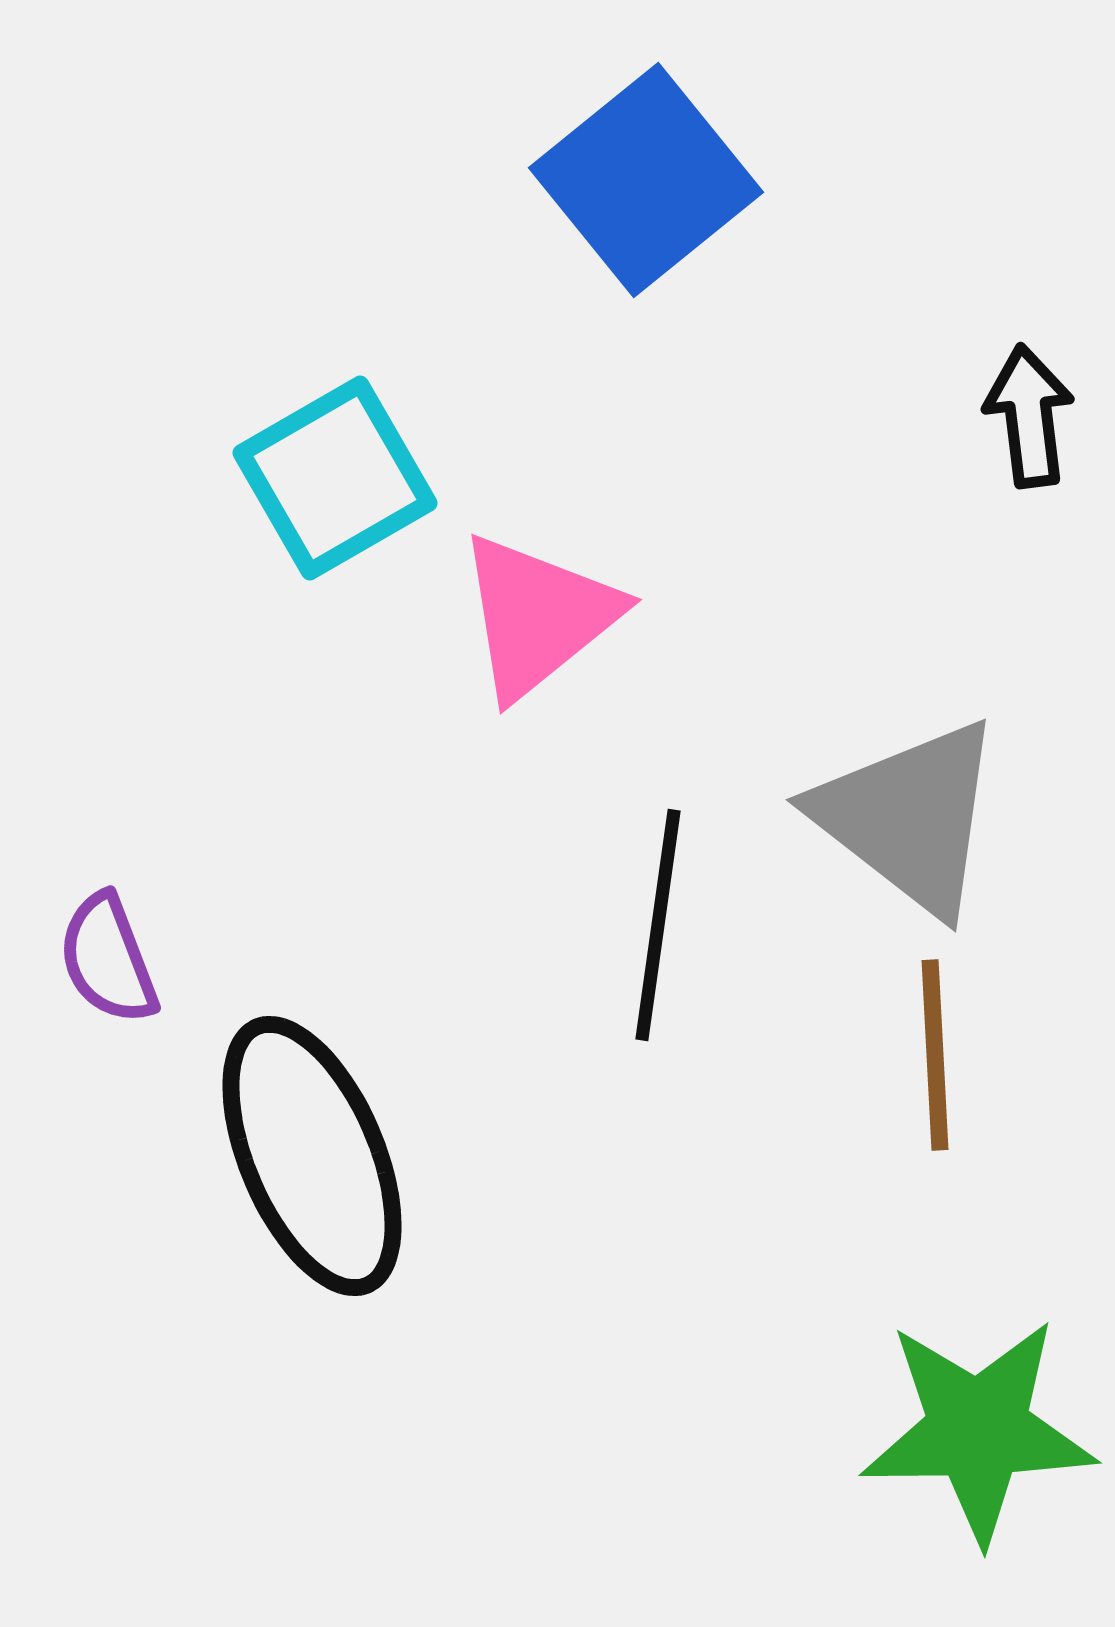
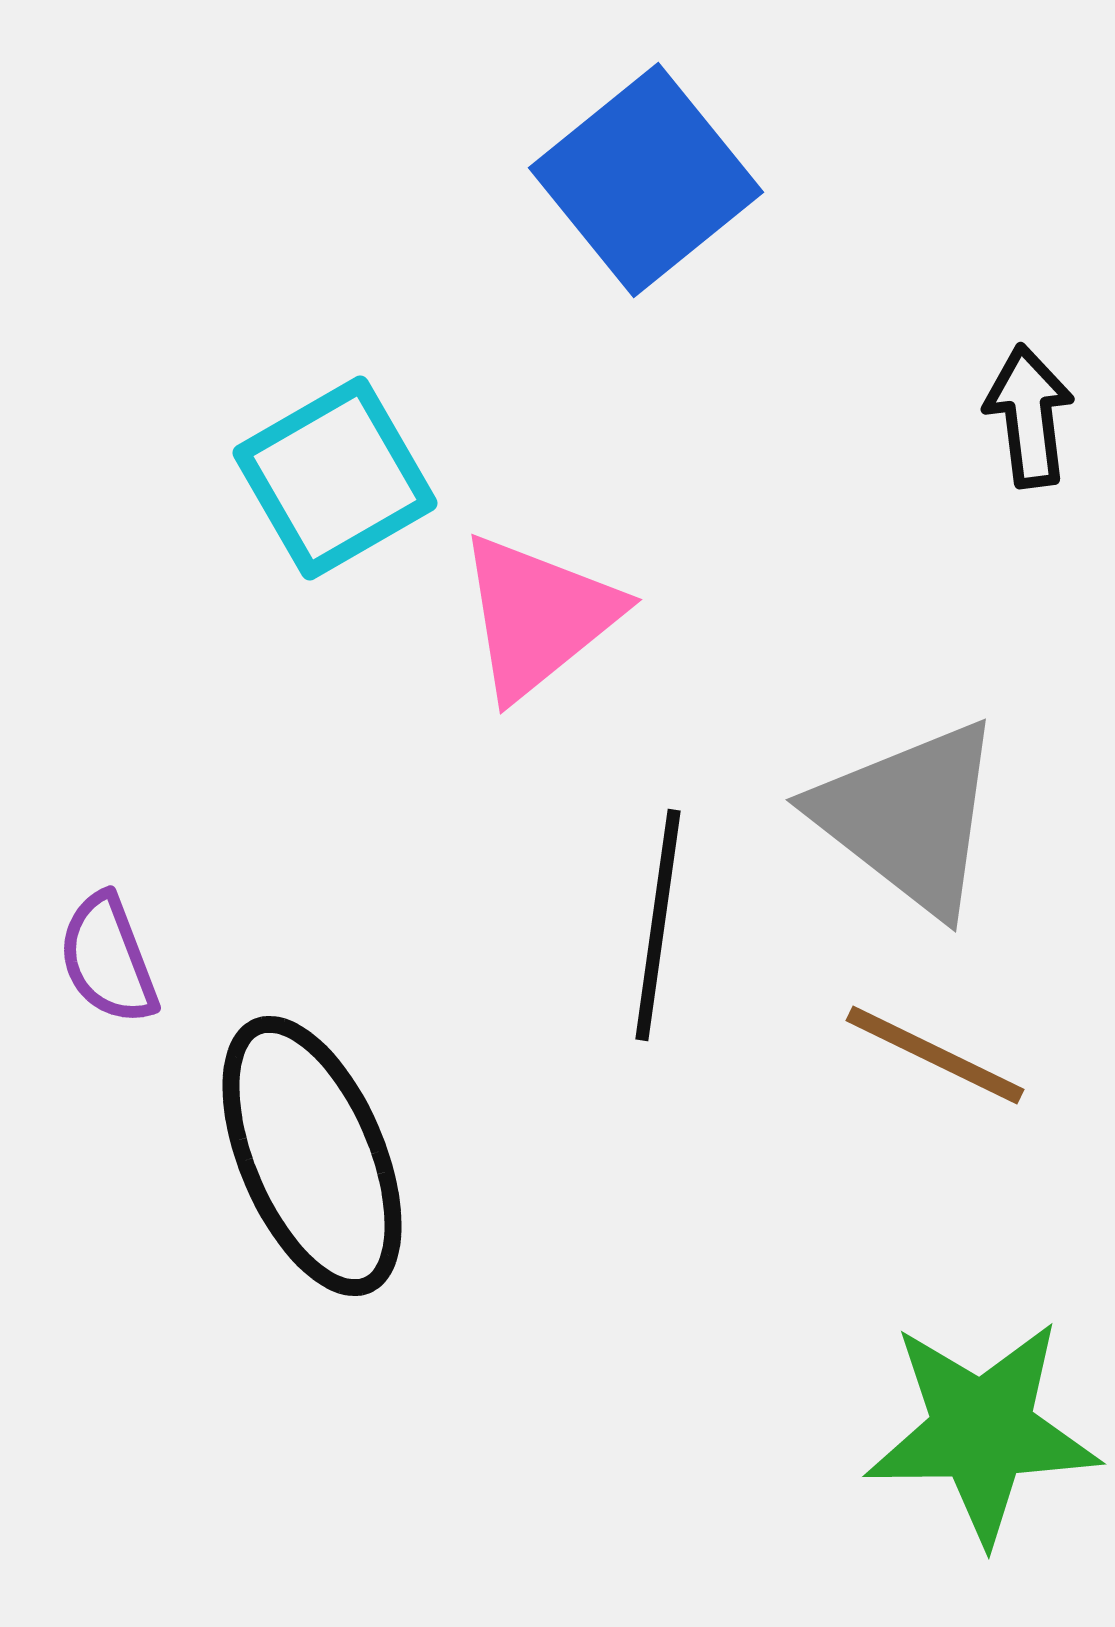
brown line: rotated 61 degrees counterclockwise
green star: moved 4 px right, 1 px down
